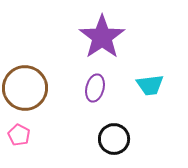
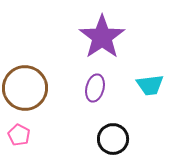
black circle: moved 1 px left
